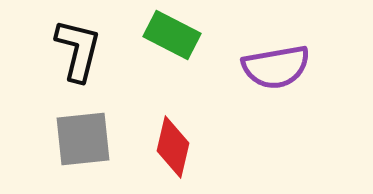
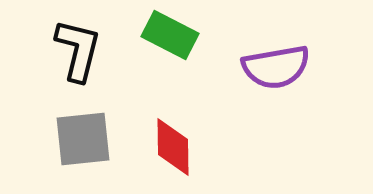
green rectangle: moved 2 px left
red diamond: rotated 14 degrees counterclockwise
